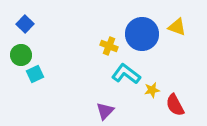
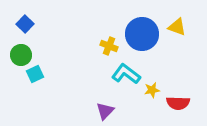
red semicircle: moved 3 px right, 2 px up; rotated 60 degrees counterclockwise
